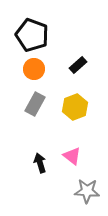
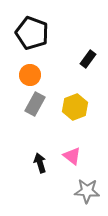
black pentagon: moved 2 px up
black rectangle: moved 10 px right, 6 px up; rotated 12 degrees counterclockwise
orange circle: moved 4 px left, 6 px down
